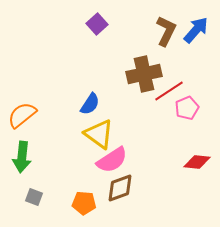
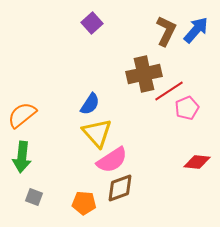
purple square: moved 5 px left, 1 px up
yellow triangle: moved 2 px left, 1 px up; rotated 12 degrees clockwise
